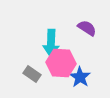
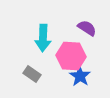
cyan arrow: moved 8 px left, 5 px up
pink hexagon: moved 10 px right, 7 px up
blue star: moved 1 px up
